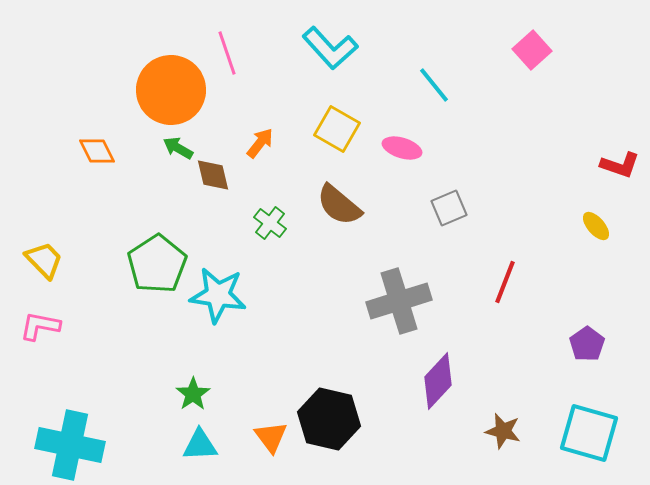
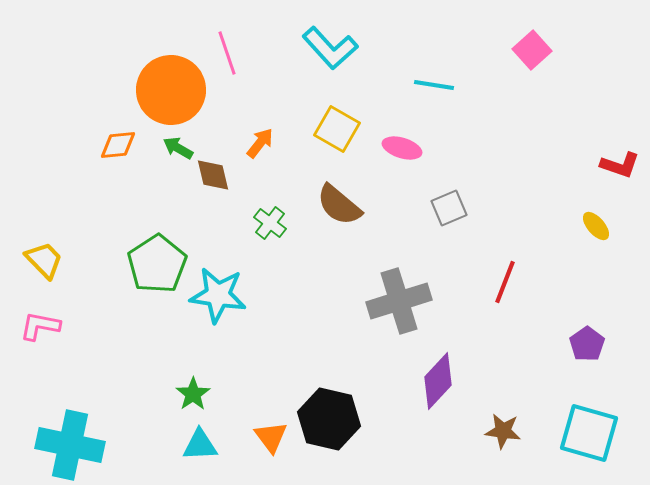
cyan line: rotated 42 degrees counterclockwise
orange diamond: moved 21 px right, 6 px up; rotated 69 degrees counterclockwise
brown star: rotated 6 degrees counterclockwise
